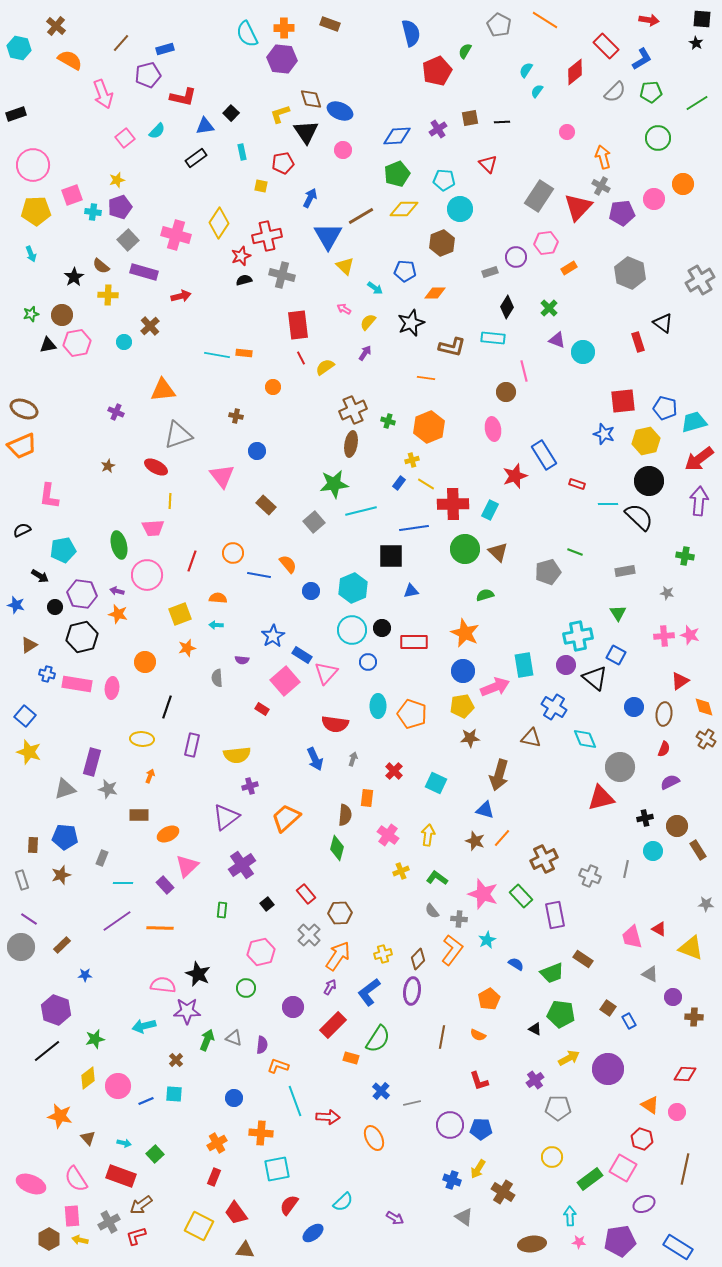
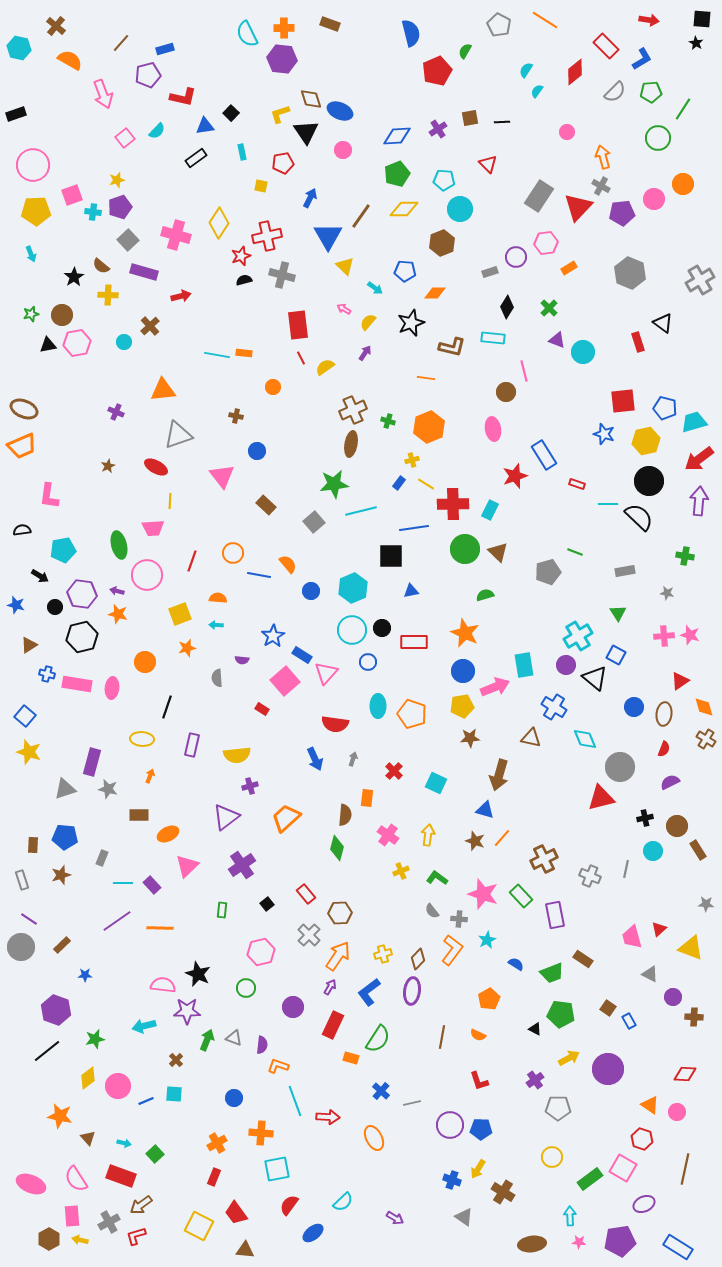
green line at (697, 103): moved 14 px left, 6 px down; rotated 25 degrees counterclockwise
brown line at (361, 216): rotated 24 degrees counterclockwise
black semicircle at (22, 530): rotated 18 degrees clockwise
cyan cross at (578, 636): rotated 20 degrees counterclockwise
purple rectangle at (165, 885): moved 13 px left
red triangle at (659, 929): rotated 49 degrees clockwise
red rectangle at (333, 1025): rotated 20 degrees counterclockwise
